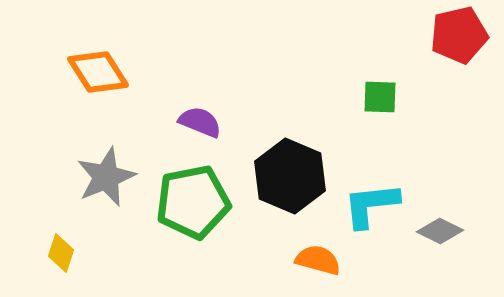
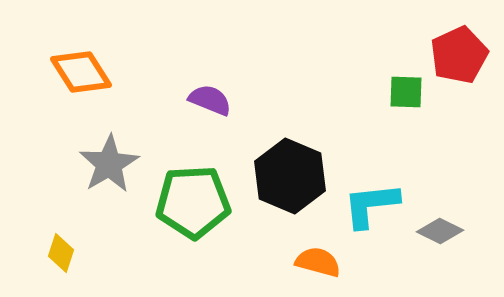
red pentagon: moved 20 px down; rotated 12 degrees counterclockwise
orange diamond: moved 17 px left
green square: moved 26 px right, 5 px up
purple semicircle: moved 10 px right, 22 px up
gray star: moved 3 px right, 13 px up; rotated 8 degrees counterclockwise
green pentagon: rotated 8 degrees clockwise
orange semicircle: moved 2 px down
